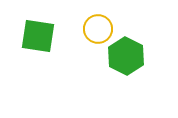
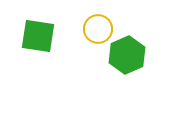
green hexagon: moved 1 px right, 1 px up; rotated 9 degrees clockwise
